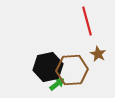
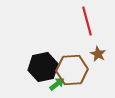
black hexagon: moved 5 px left
